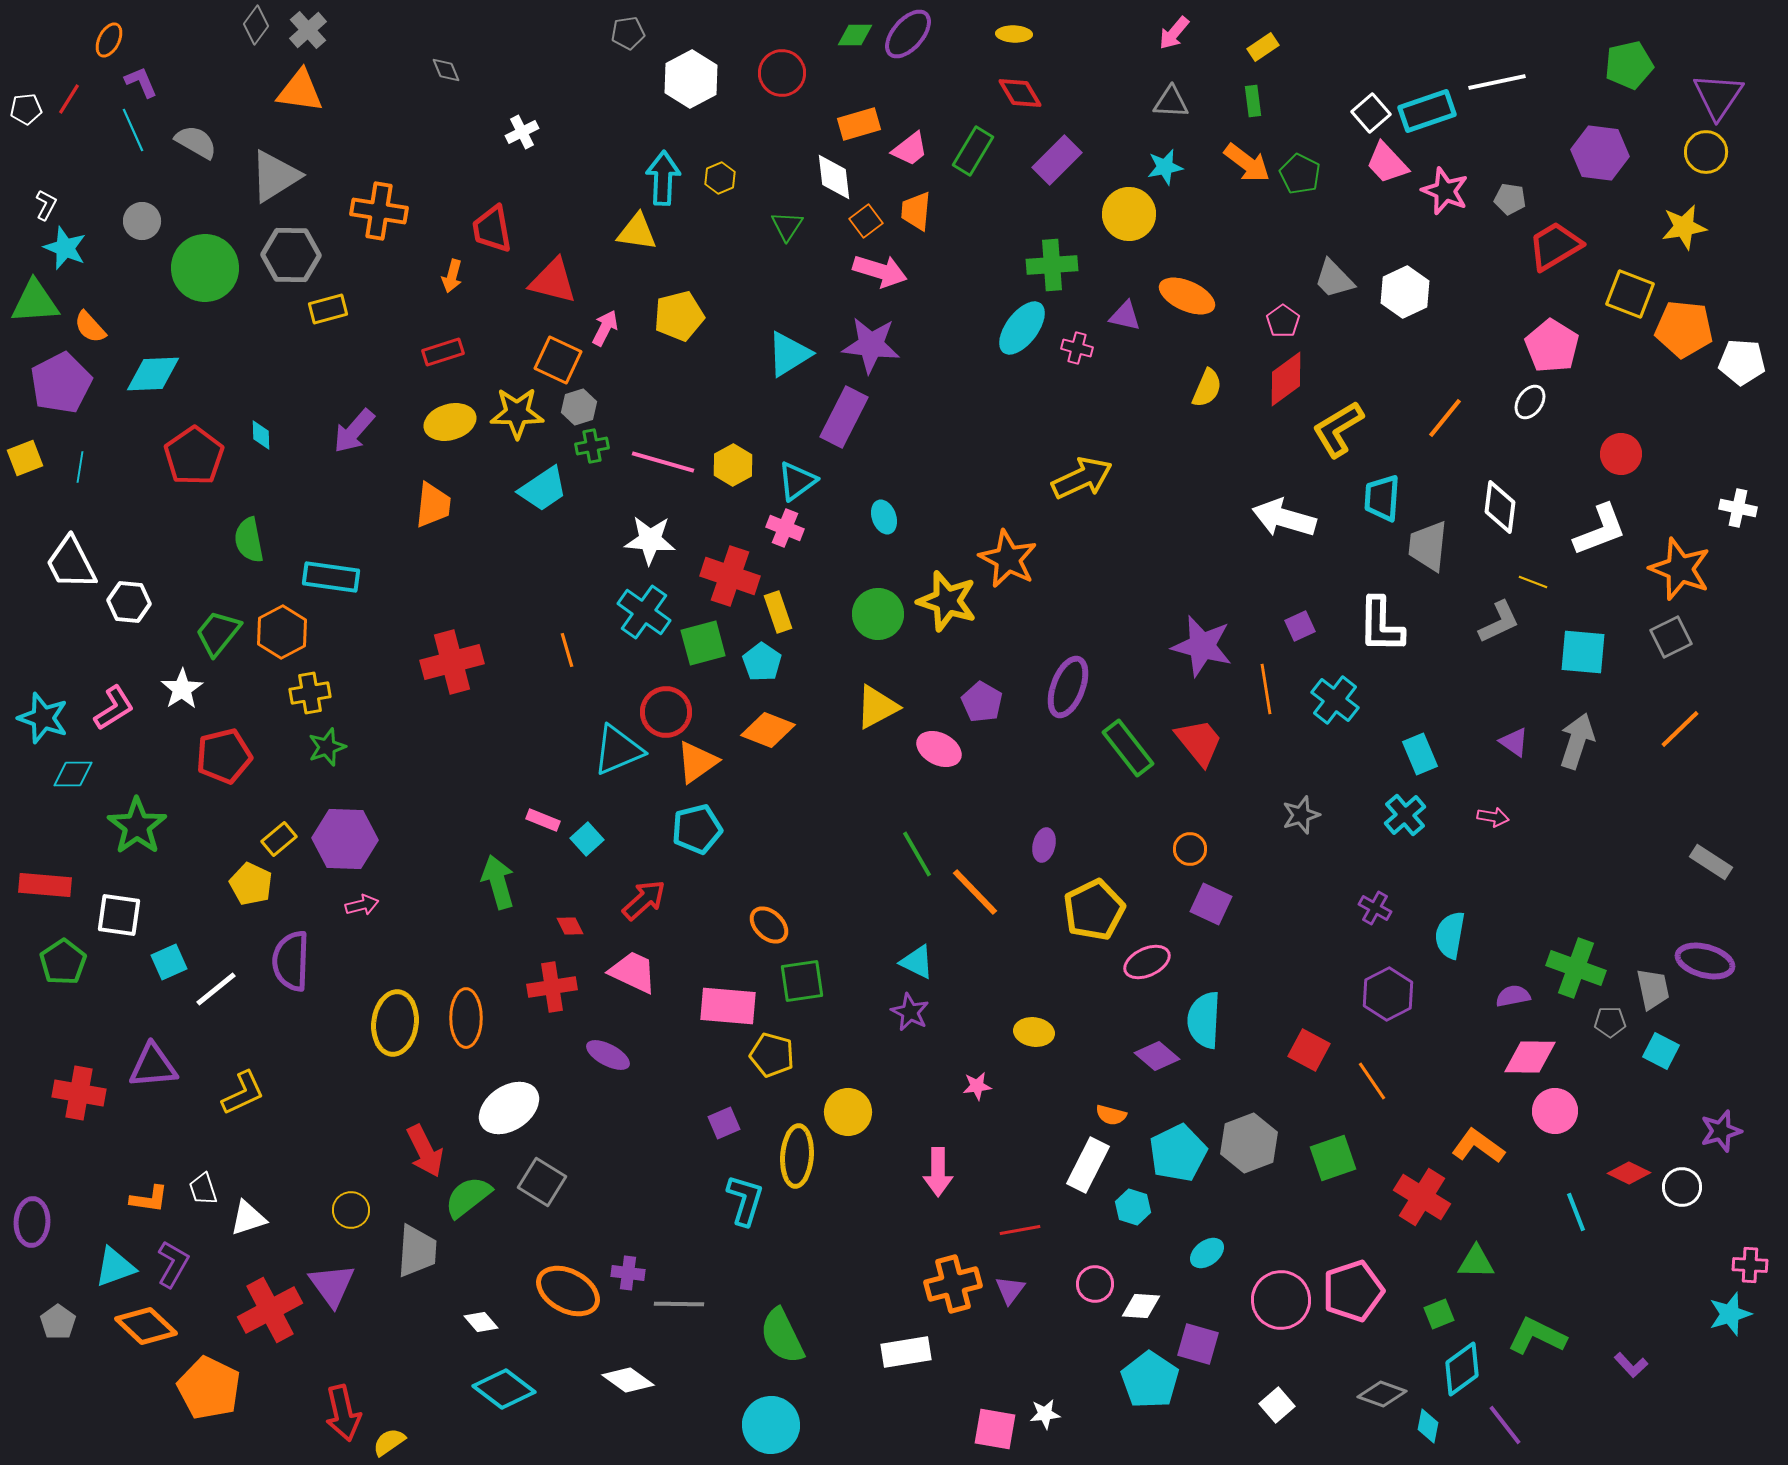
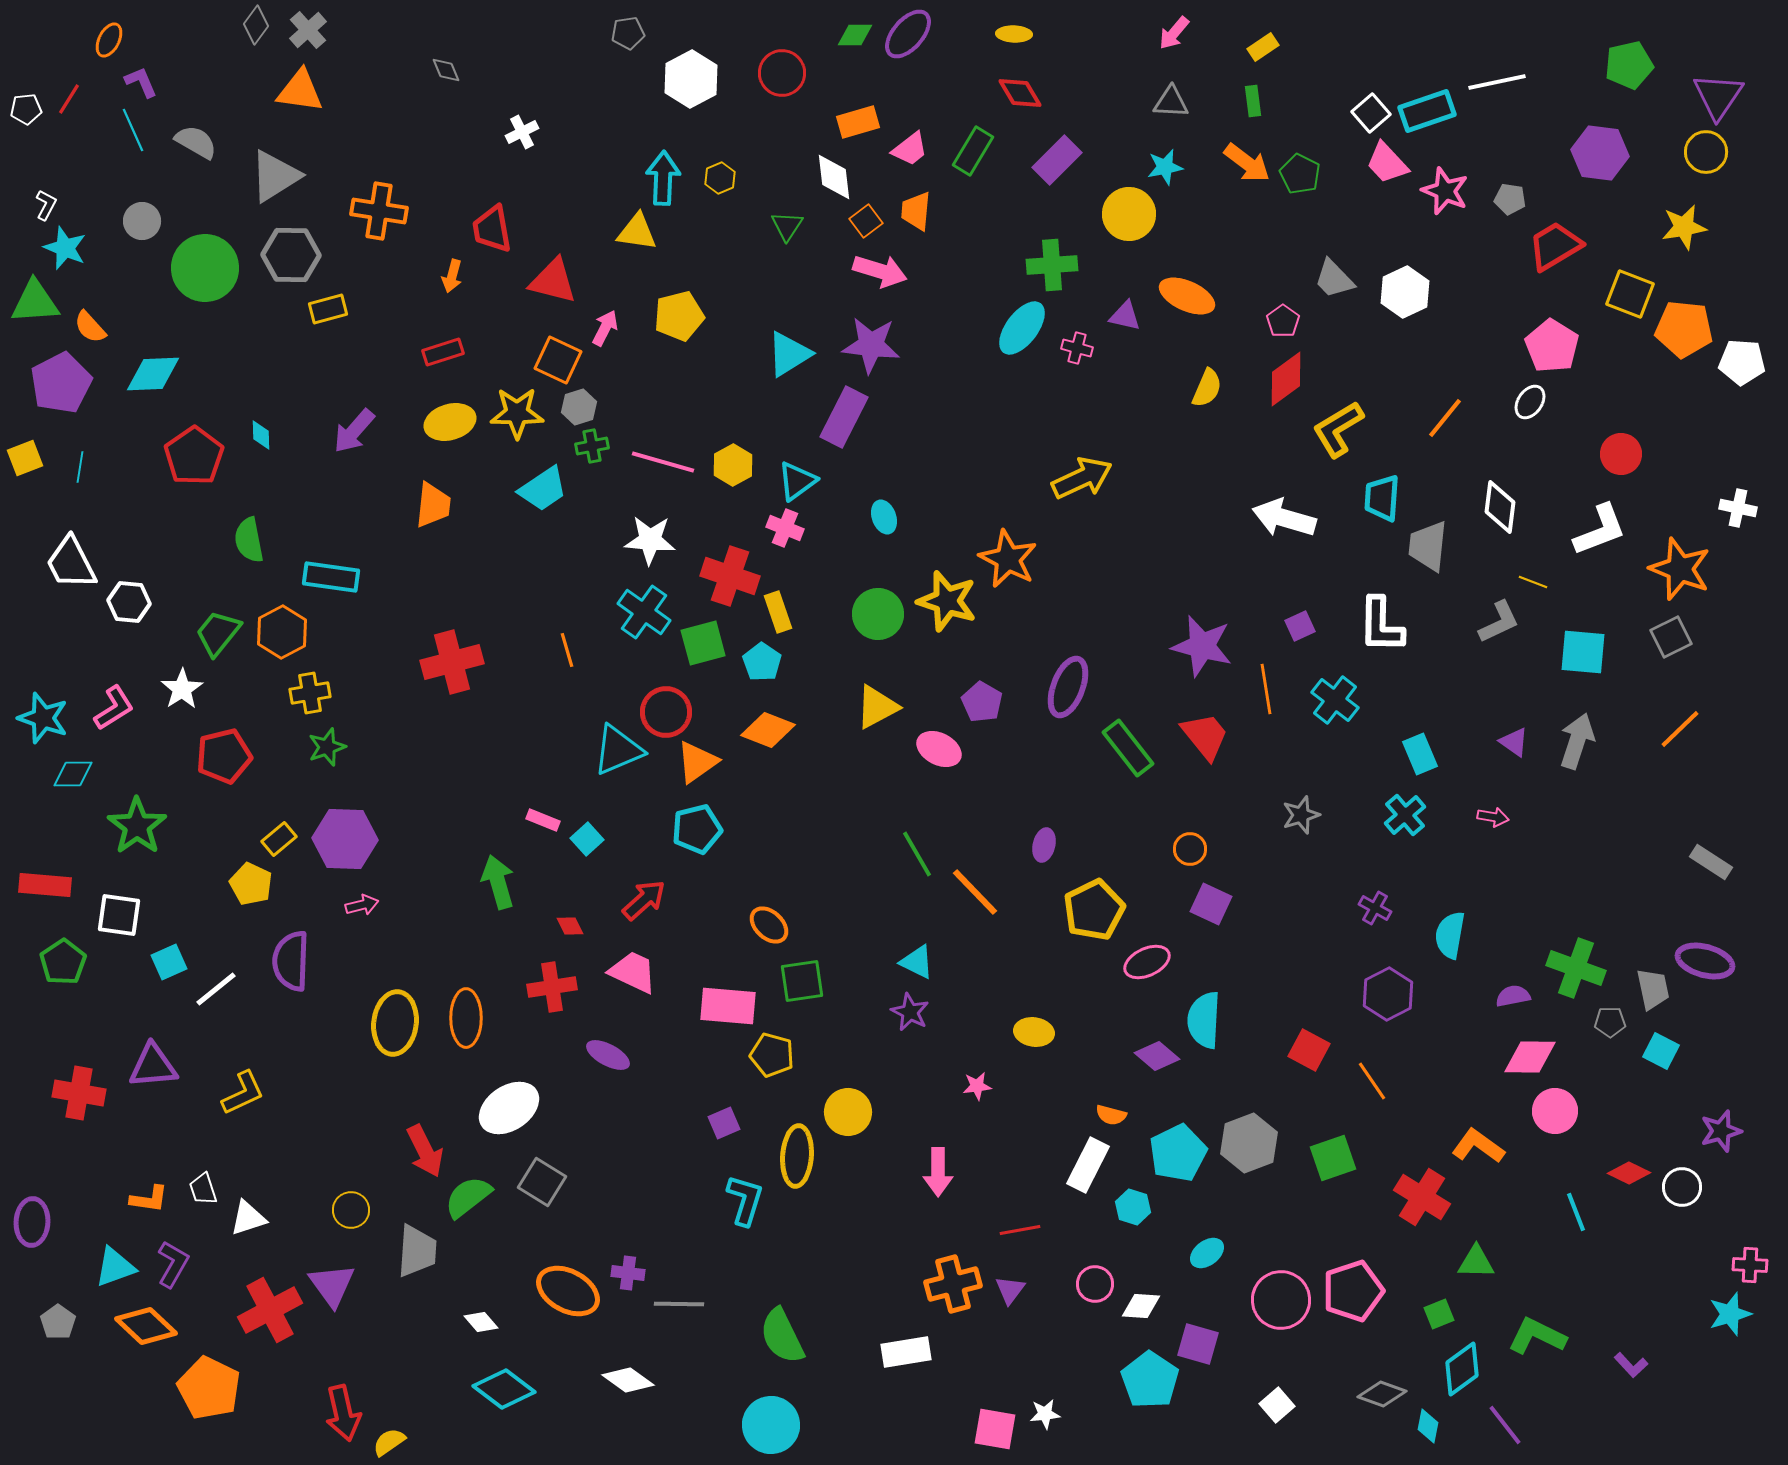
orange rectangle at (859, 124): moved 1 px left, 2 px up
red trapezoid at (1199, 742): moved 6 px right, 6 px up
